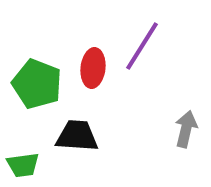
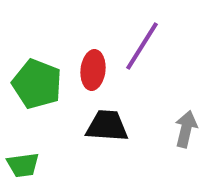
red ellipse: moved 2 px down
black trapezoid: moved 30 px right, 10 px up
